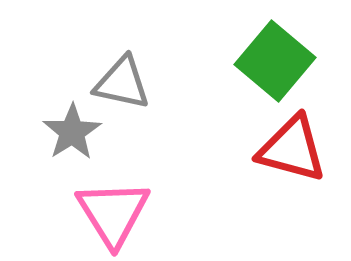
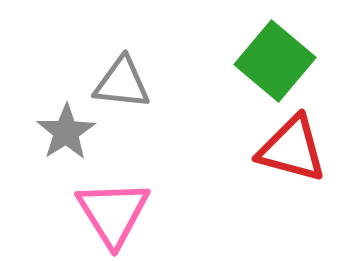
gray triangle: rotated 6 degrees counterclockwise
gray star: moved 6 px left
